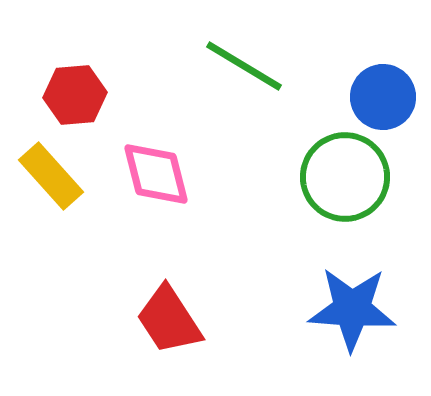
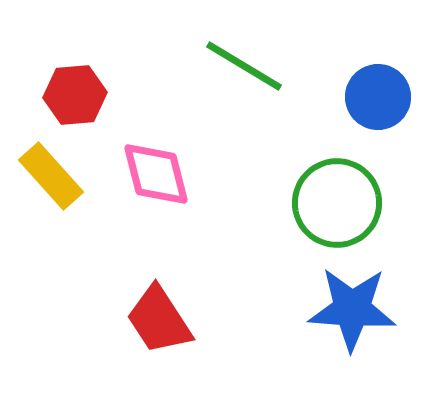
blue circle: moved 5 px left
green circle: moved 8 px left, 26 px down
red trapezoid: moved 10 px left
